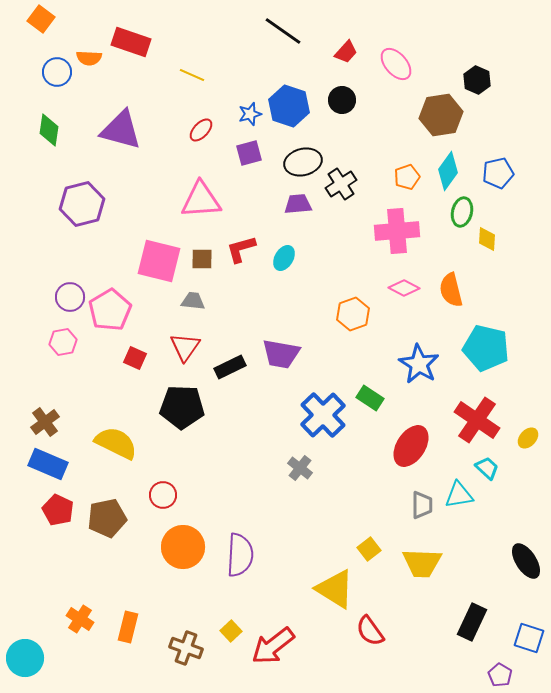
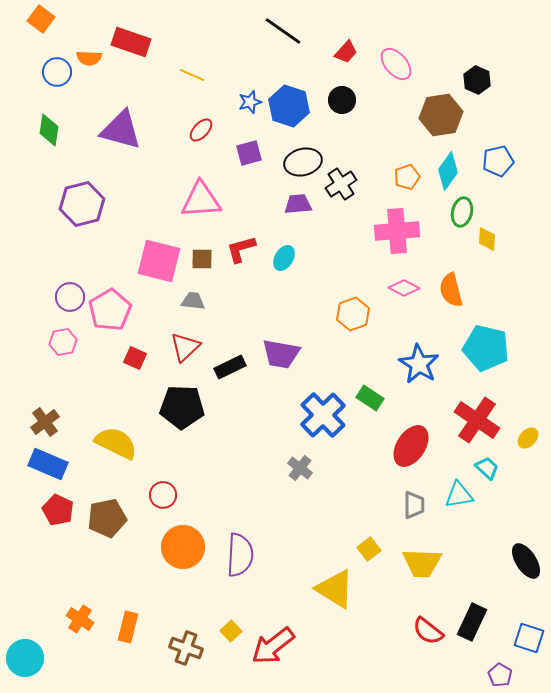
blue star at (250, 114): moved 12 px up
blue pentagon at (498, 173): moved 12 px up
red triangle at (185, 347): rotated 12 degrees clockwise
gray trapezoid at (422, 505): moved 8 px left
red semicircle at (370, 631): moved 58 px right; rotated 16 degrees counterclockwise
